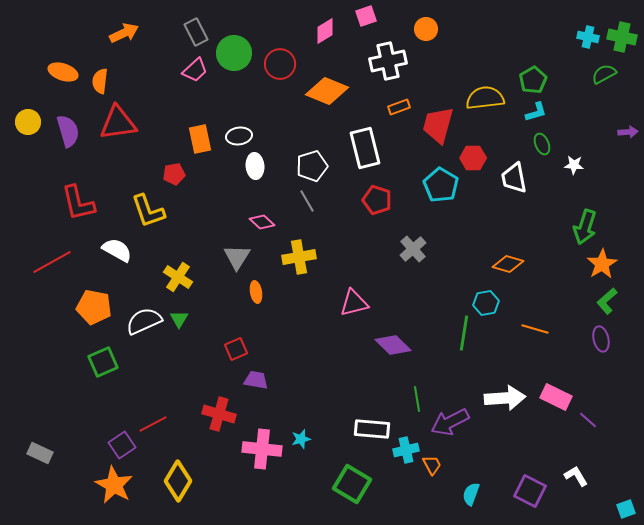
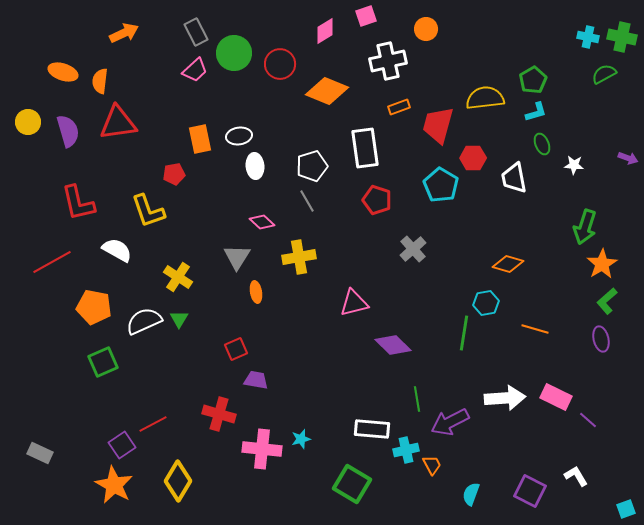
purple arrow at (628, 132): moved 26 px down; rotated 24 degrees clockwise
white rectangle at (365, 148): rotated 6 degrees clockwise
